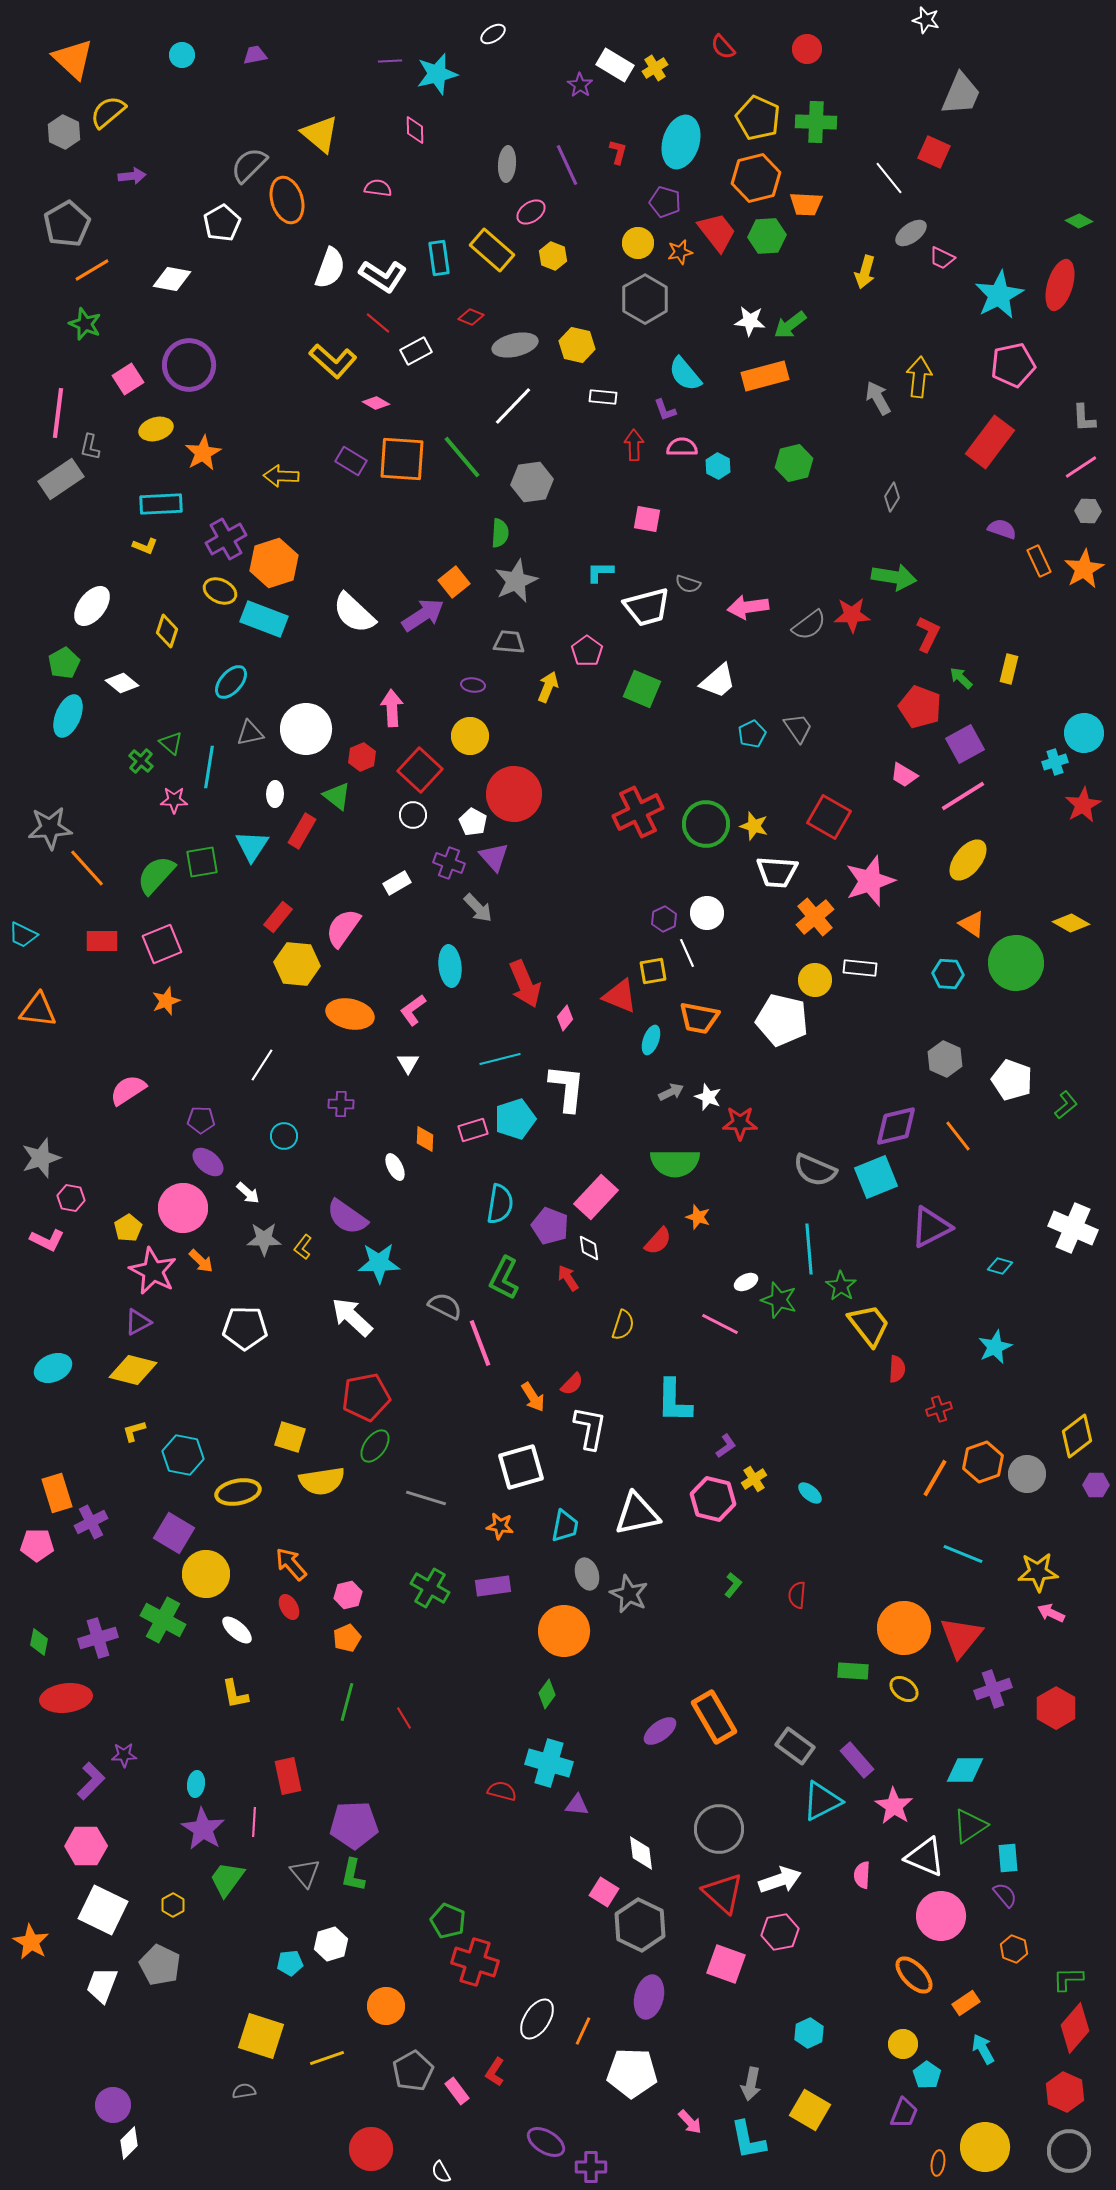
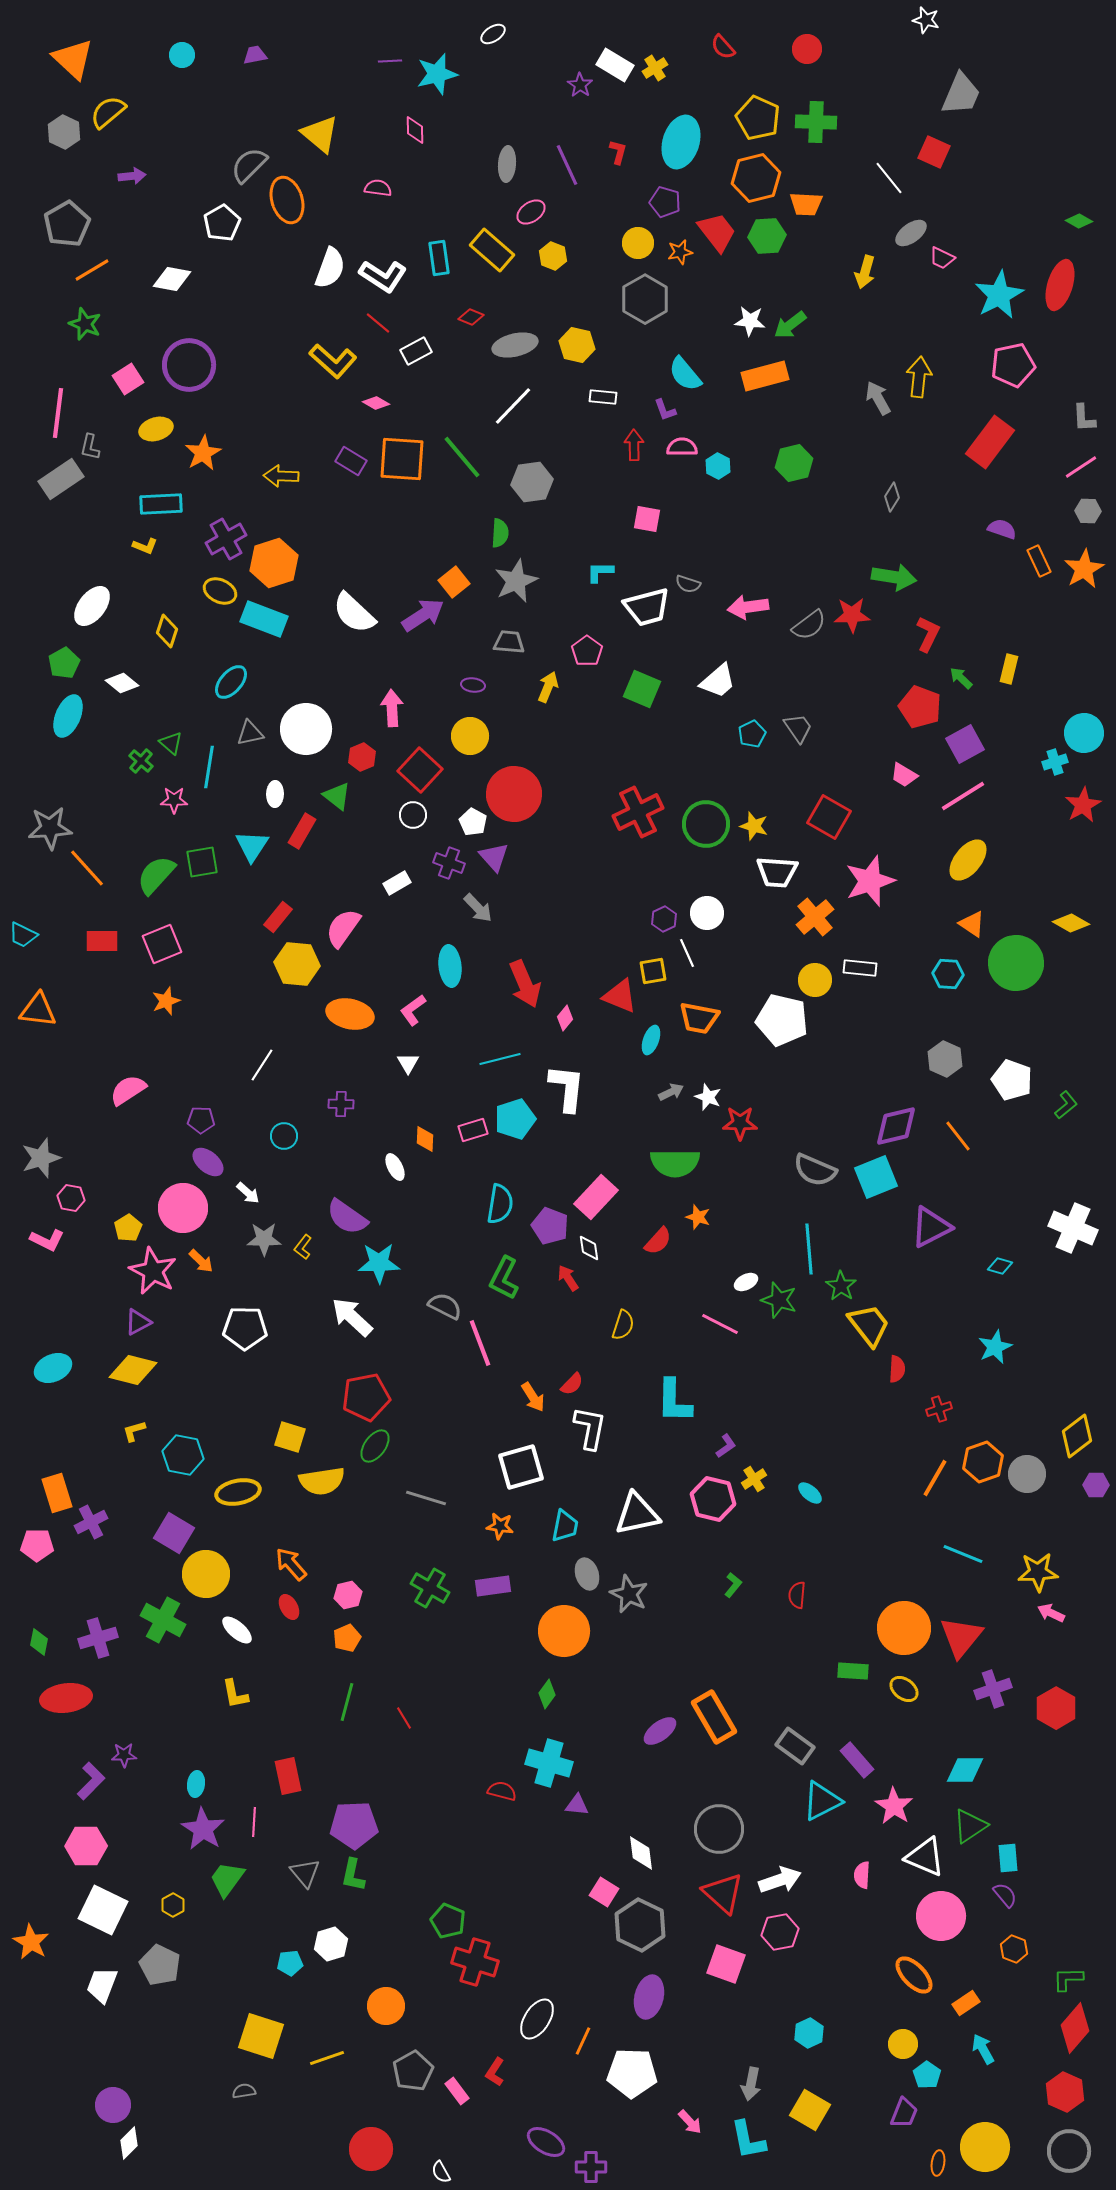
orange line at (583, 2031): moved 10 px down
